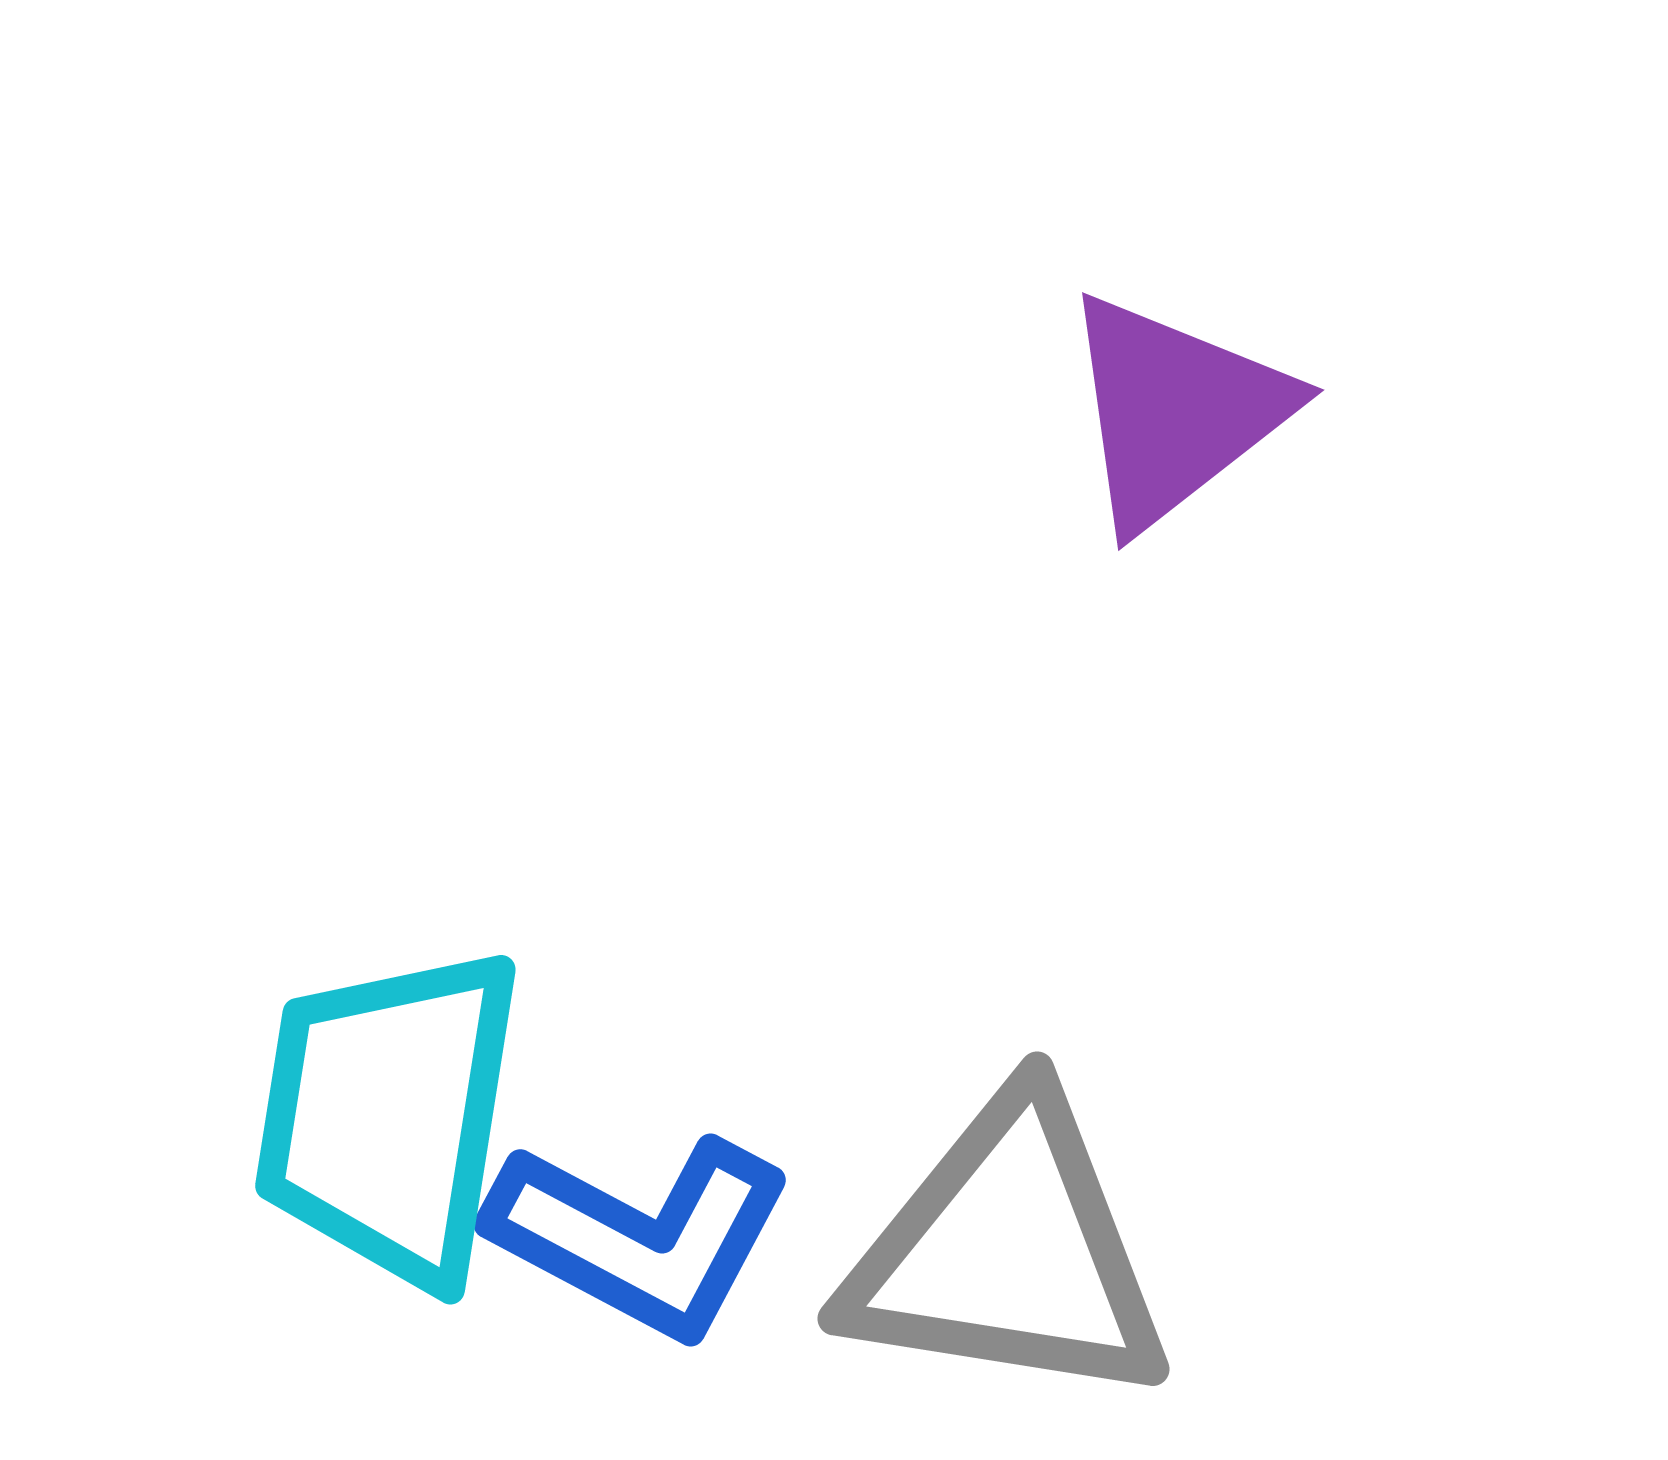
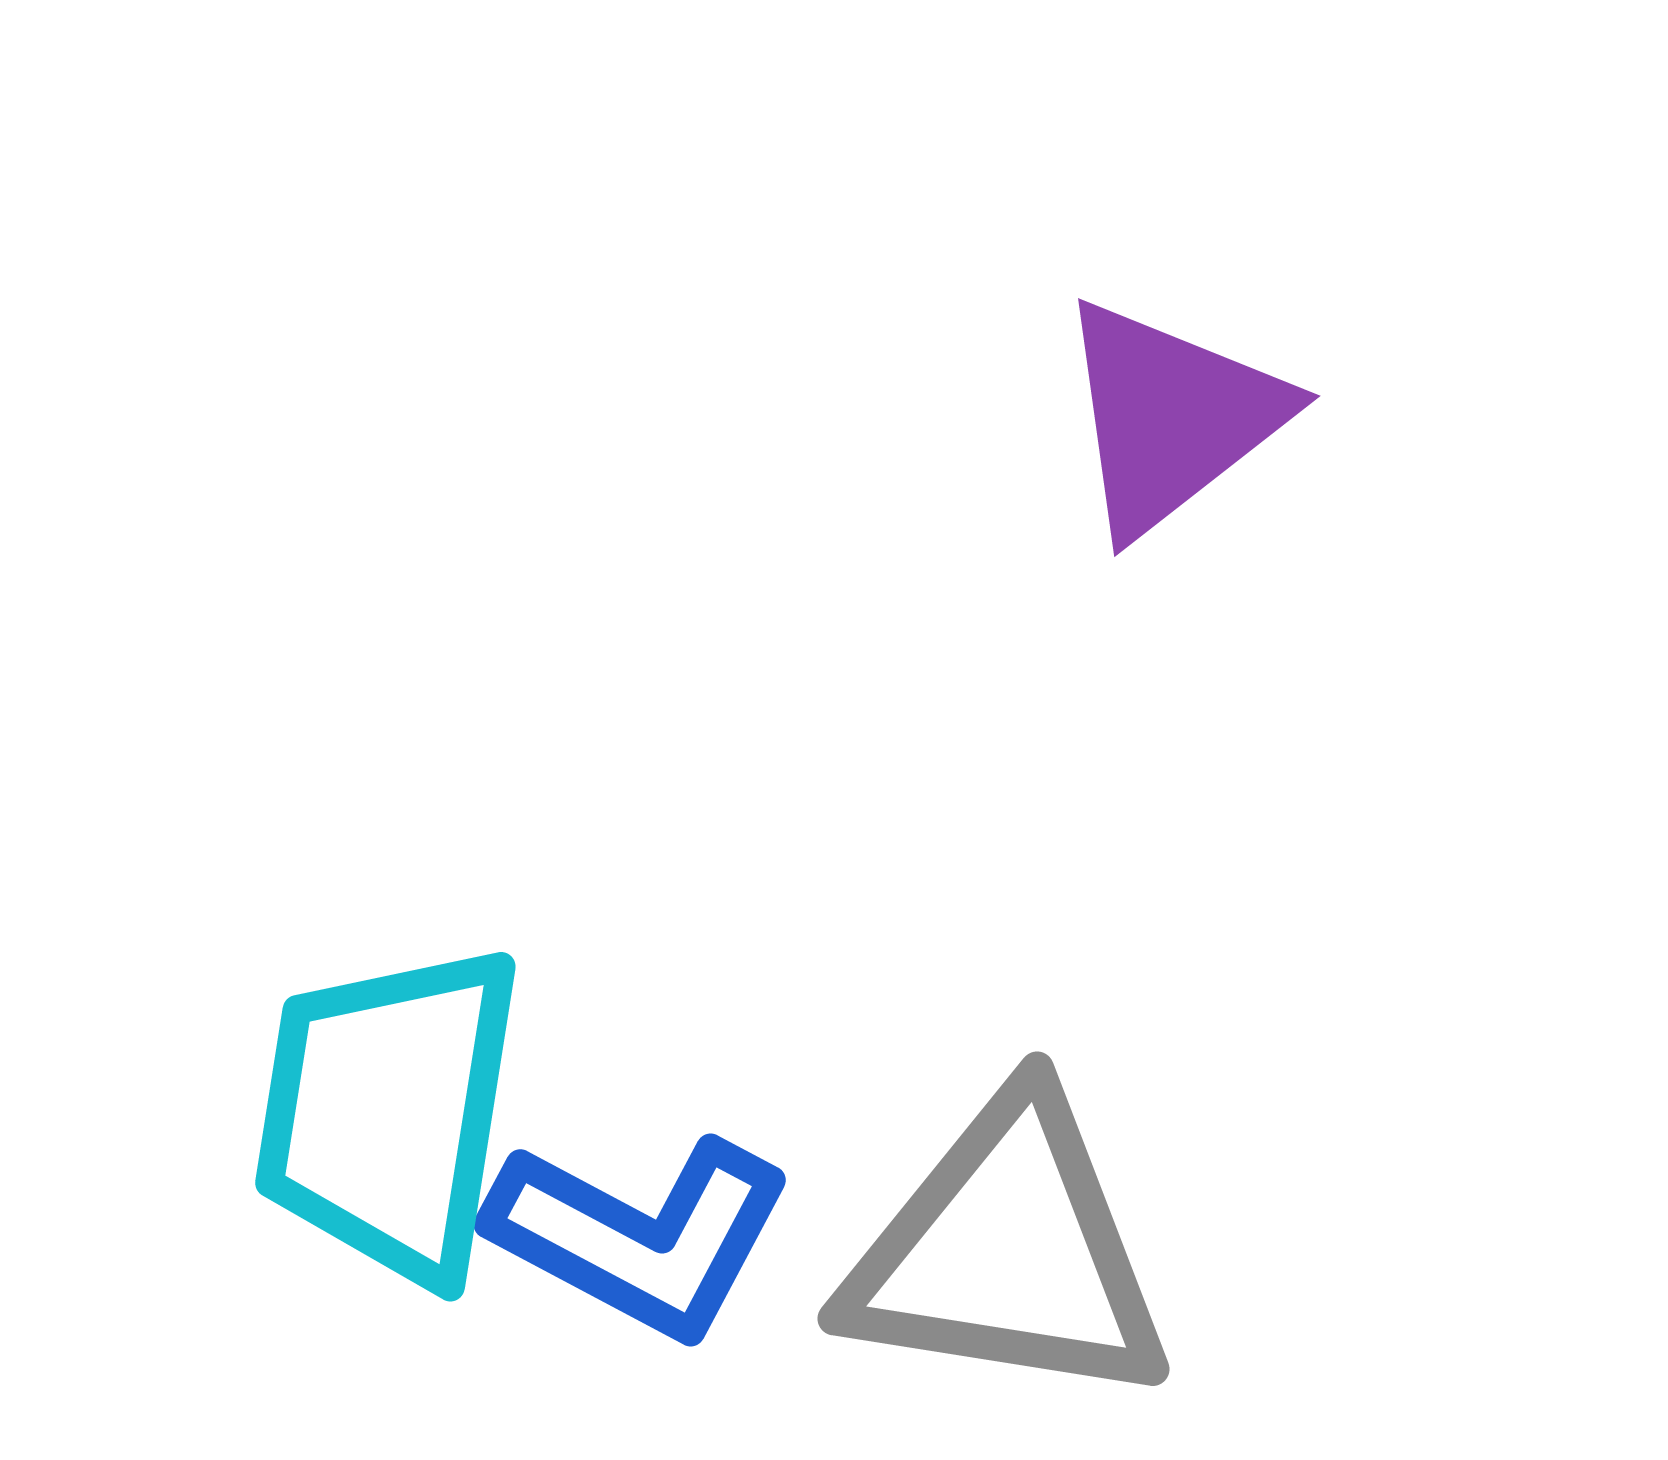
purple triangle: moved 4 px left, 6 px down
cyan trapezoid: moved 3 px up
